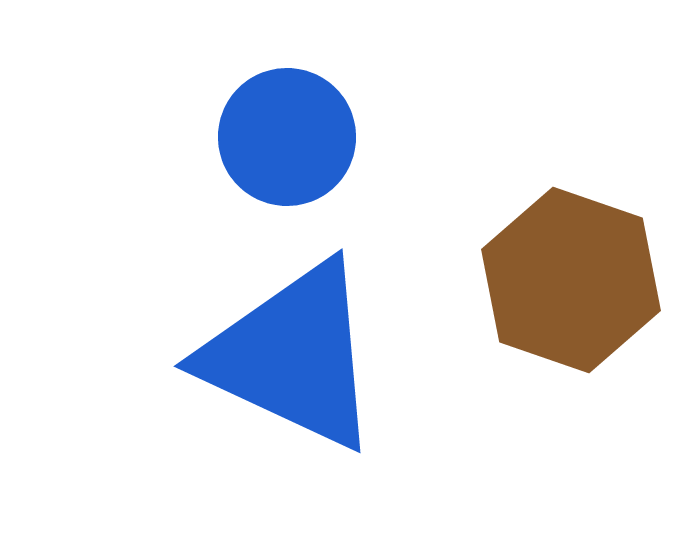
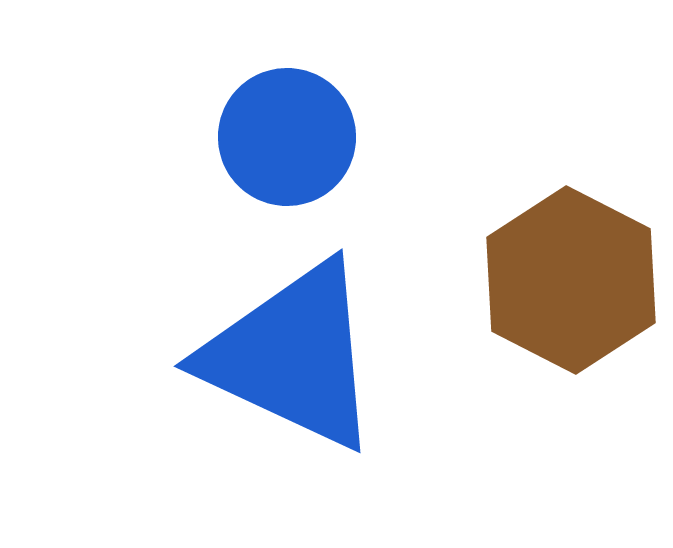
brown hexagon: rotated 8 degrees clockwise
